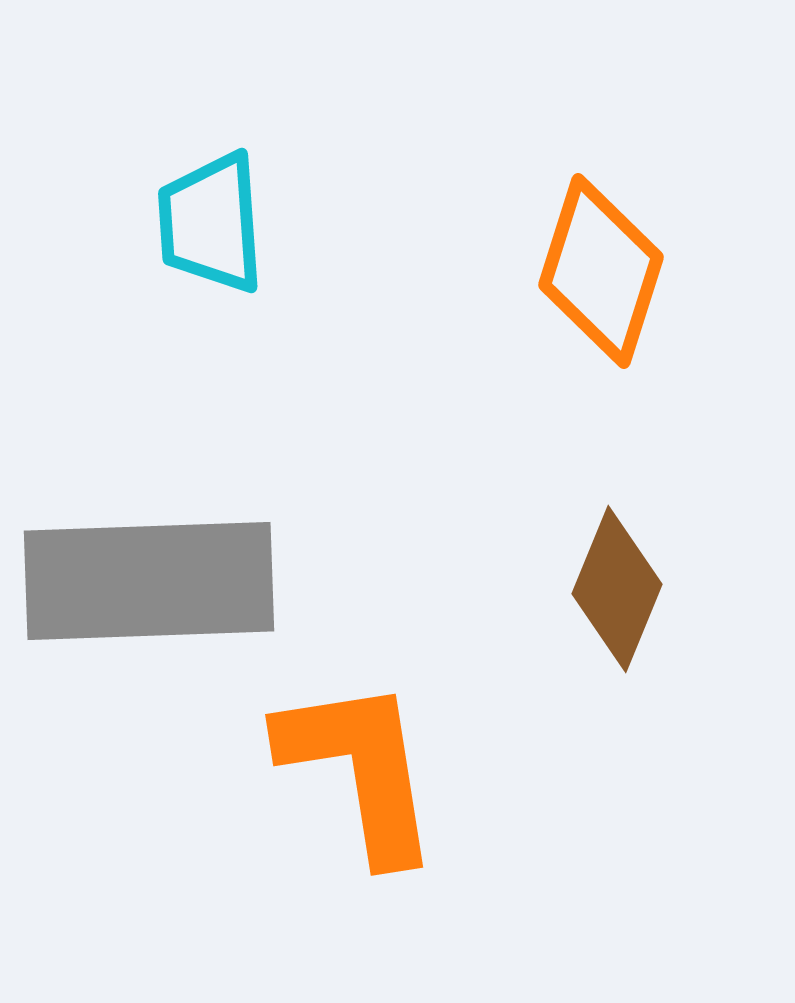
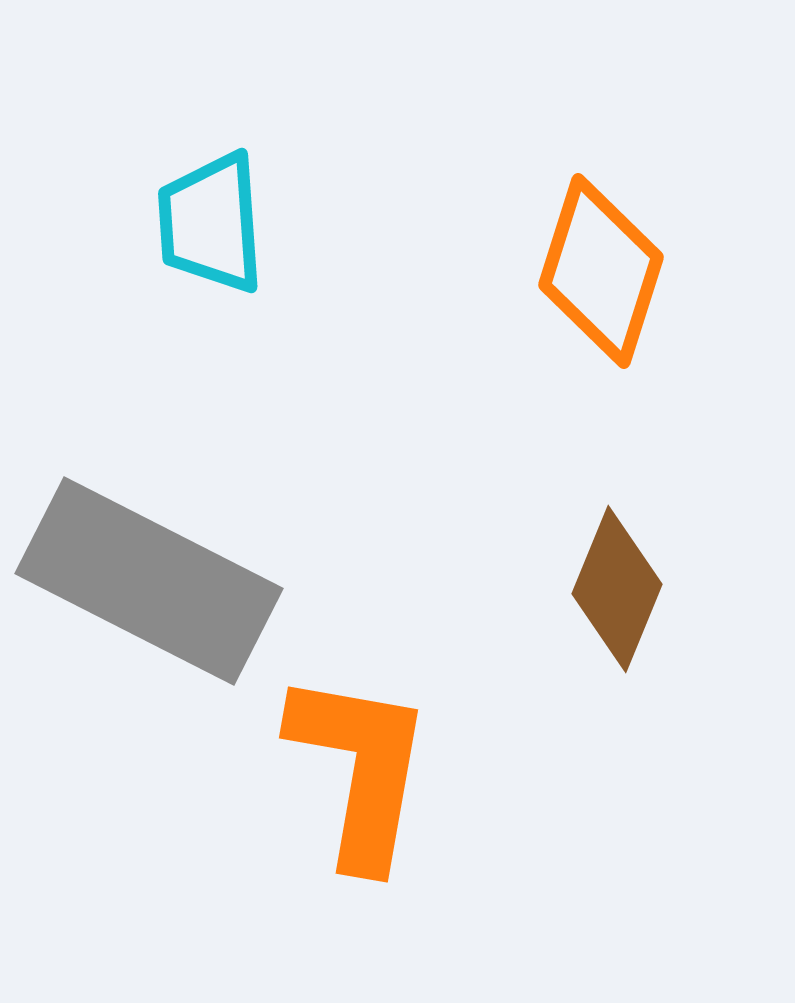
gray rectangle: rotated 29 degrees clockwise
orange L-shape: rotated 19 degrees clockwise
